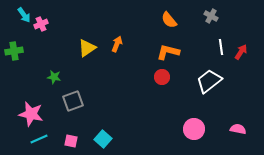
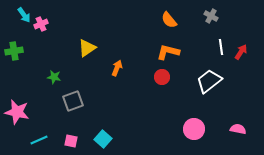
orange arrow: moved 24 px down
pink star: moved 14 px left, 2 px up
cyan line: moved 1 px down
